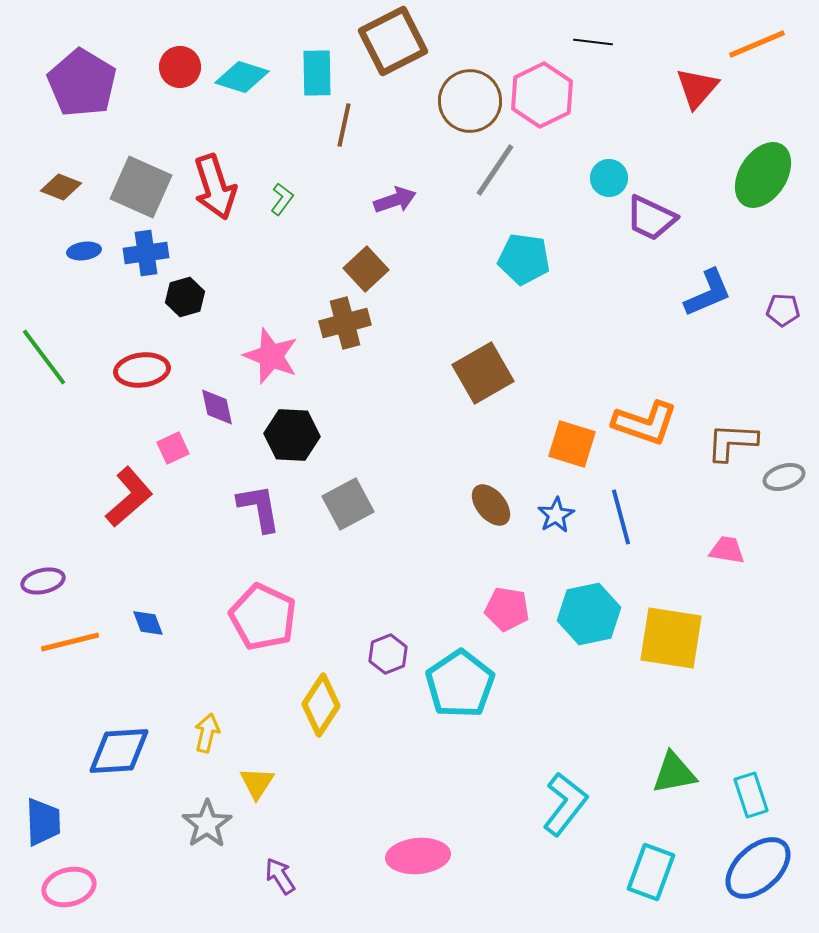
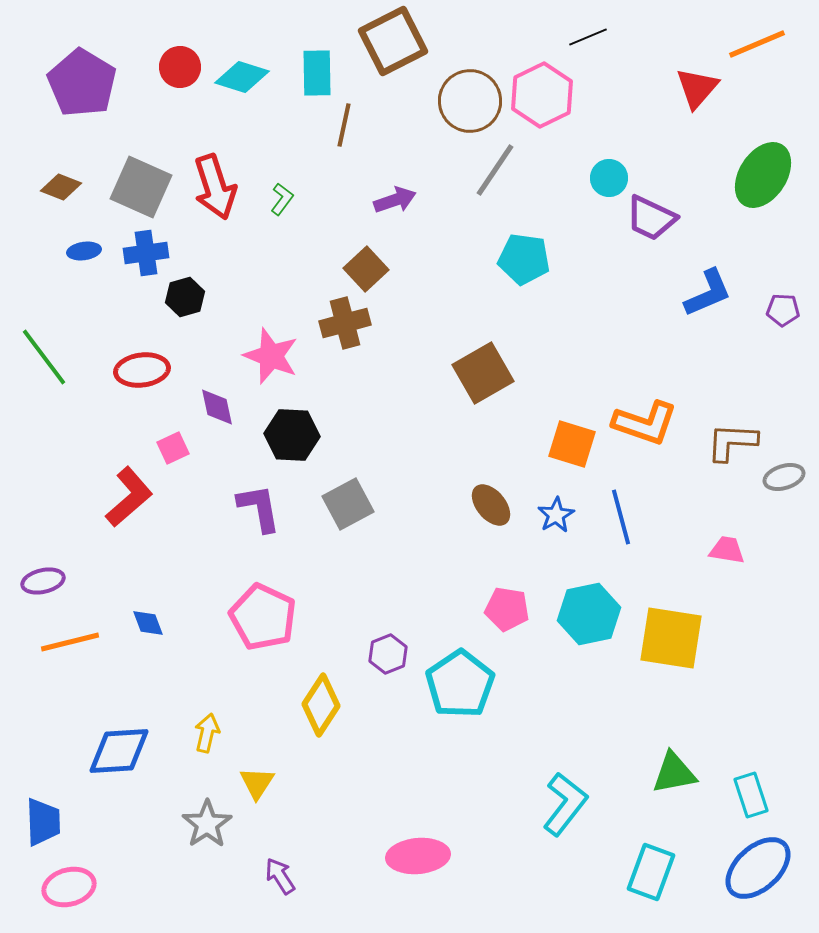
black line at (593, 42): moved 5 px left, 5 px up; rotated 30 degrees counterclockwise
